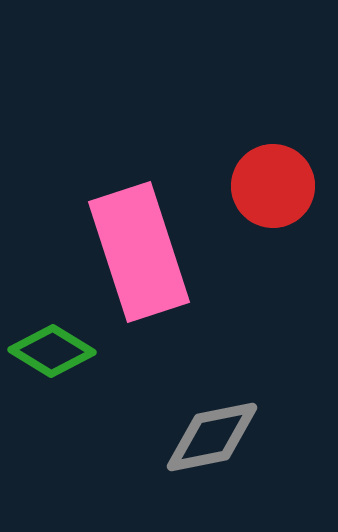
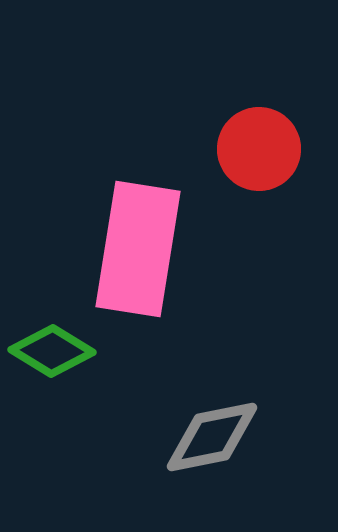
red circle: moved 14 px left, 37 px up
pink rectangle: moved 1 px left, 3 px up; rotated 27 degrees clockwise
